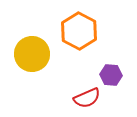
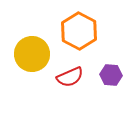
red semicircle: moved 17 px left, 21 px up
